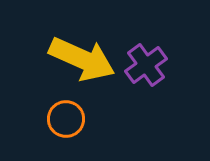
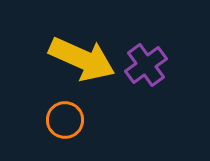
orange circle: moved 1 px left, 1 px down
